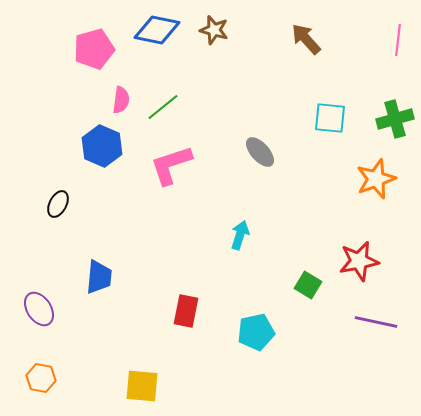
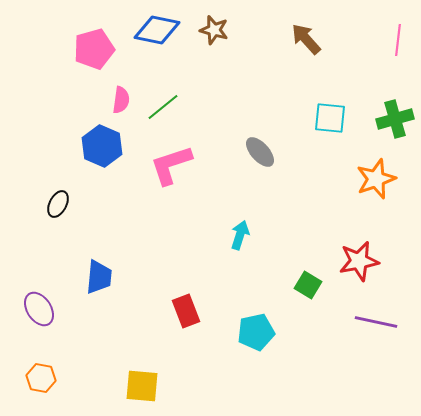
red rectangle: rotated 32 degrees counterclockwise
